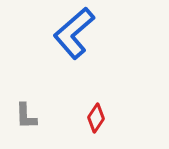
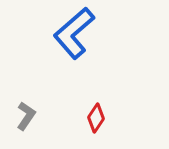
gray L-shape: rotated 144 degrees counterclockwise
